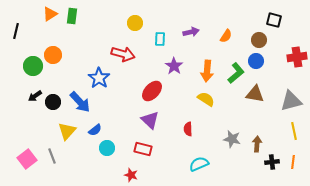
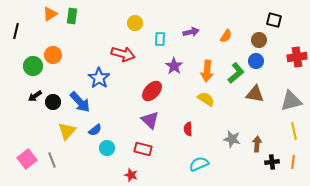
gray line: moved 4 px down
